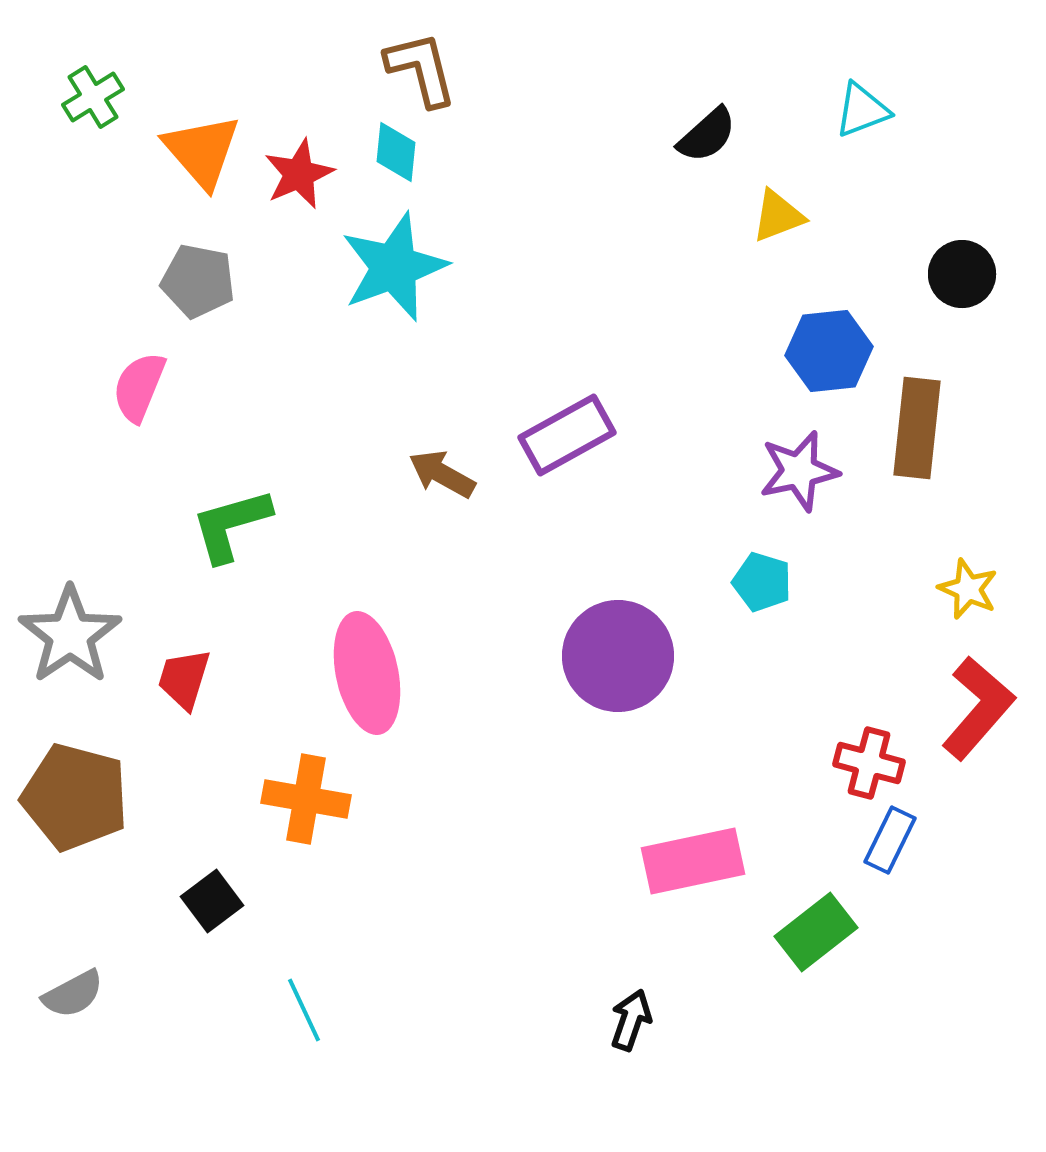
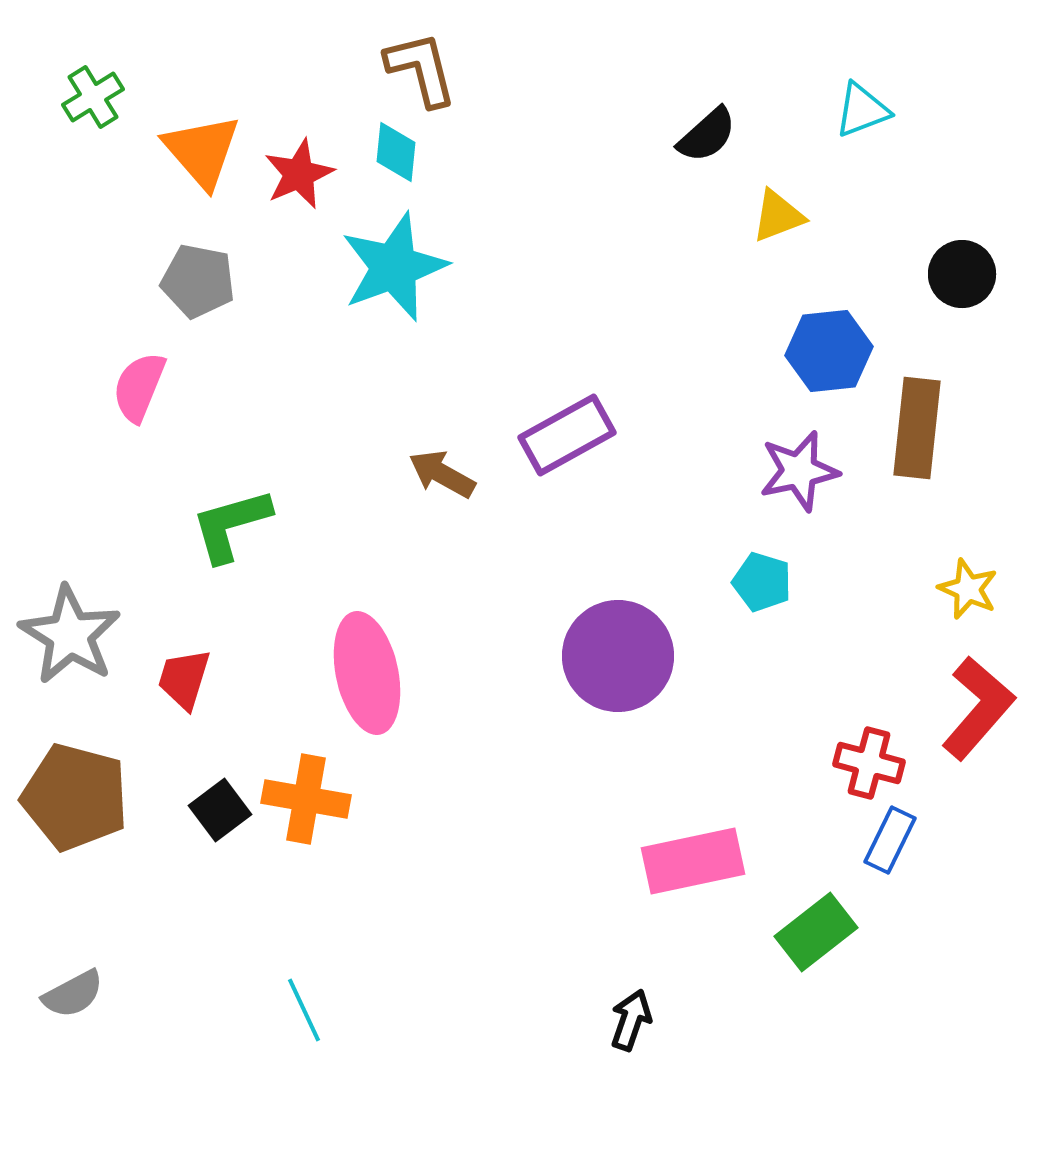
gray star: rotated 6 degrees counterclockwise
black square: moved 8 px right, 91 px up
